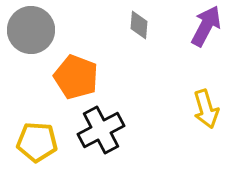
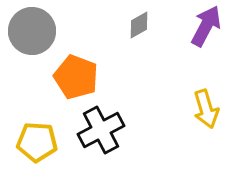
gray diamond: rotated 56 degrees clockwise
gray circle: moved 1 px right, 1 px down
